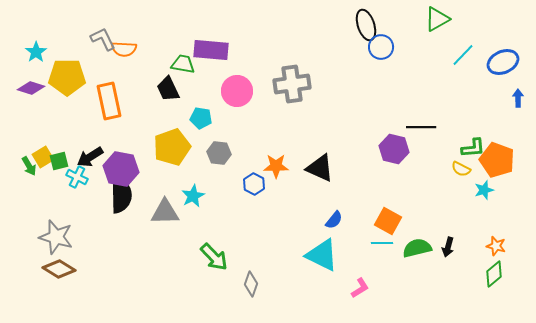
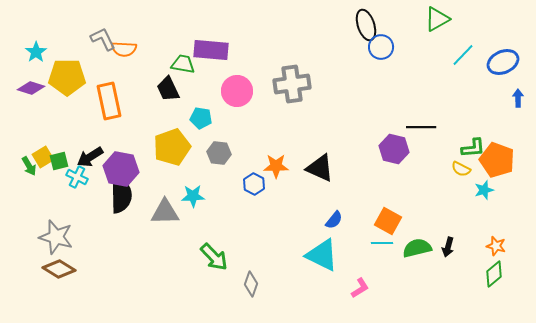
cyan star at (193, 196): rotated 25 degrees clockwise
